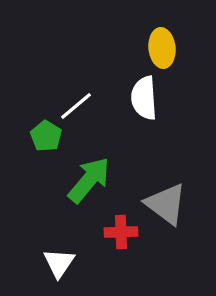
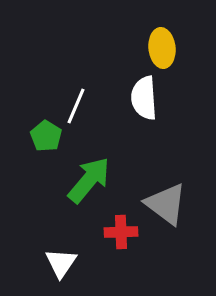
white line: rotated 27 degrees counterclockwise
white triangle: moved 2 px right
